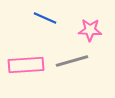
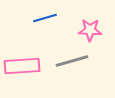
blue line: rotated 40 degrees counterclockwise
pink rectangle: moved 4 px left, 1 px down
